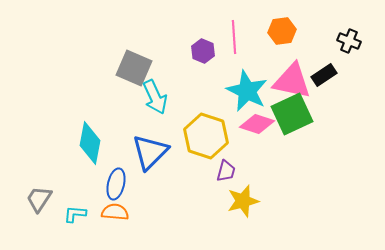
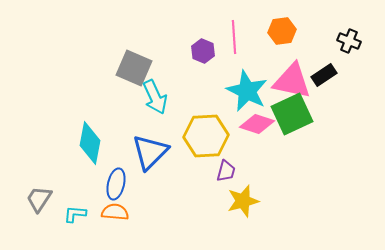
yellow hexagon: rotated 21 degrees counterclockwise
